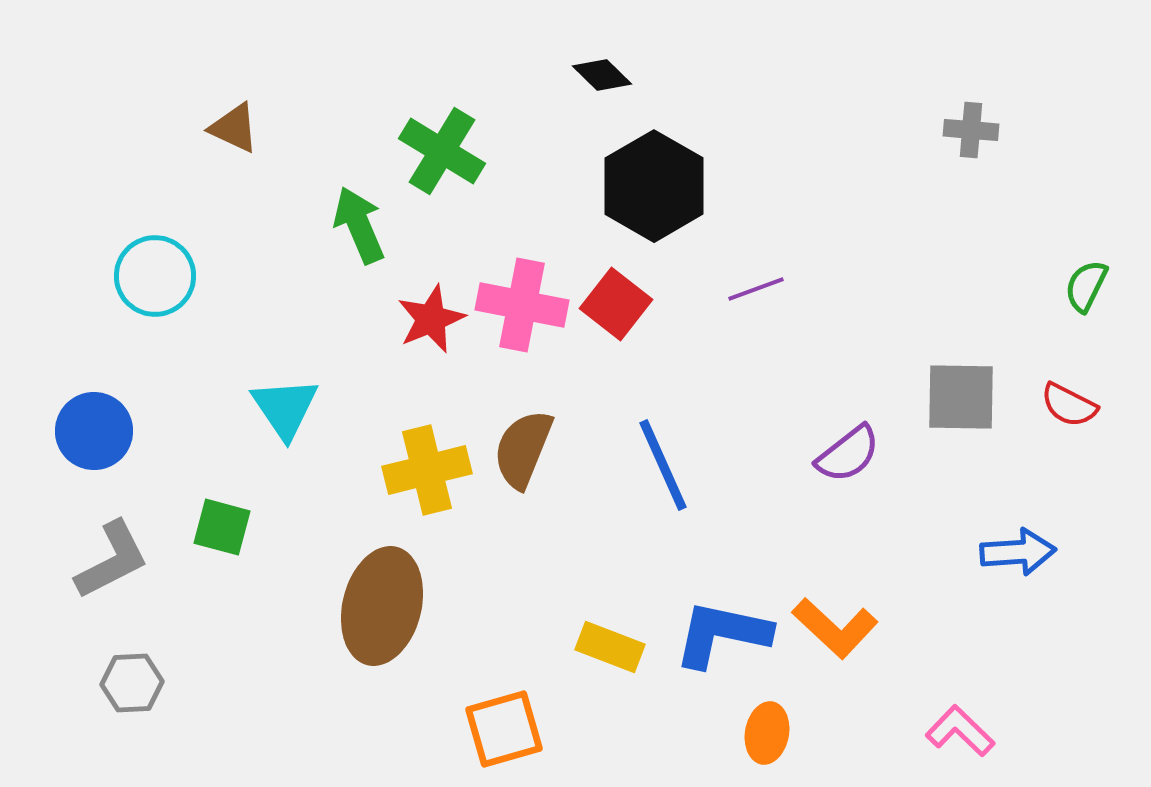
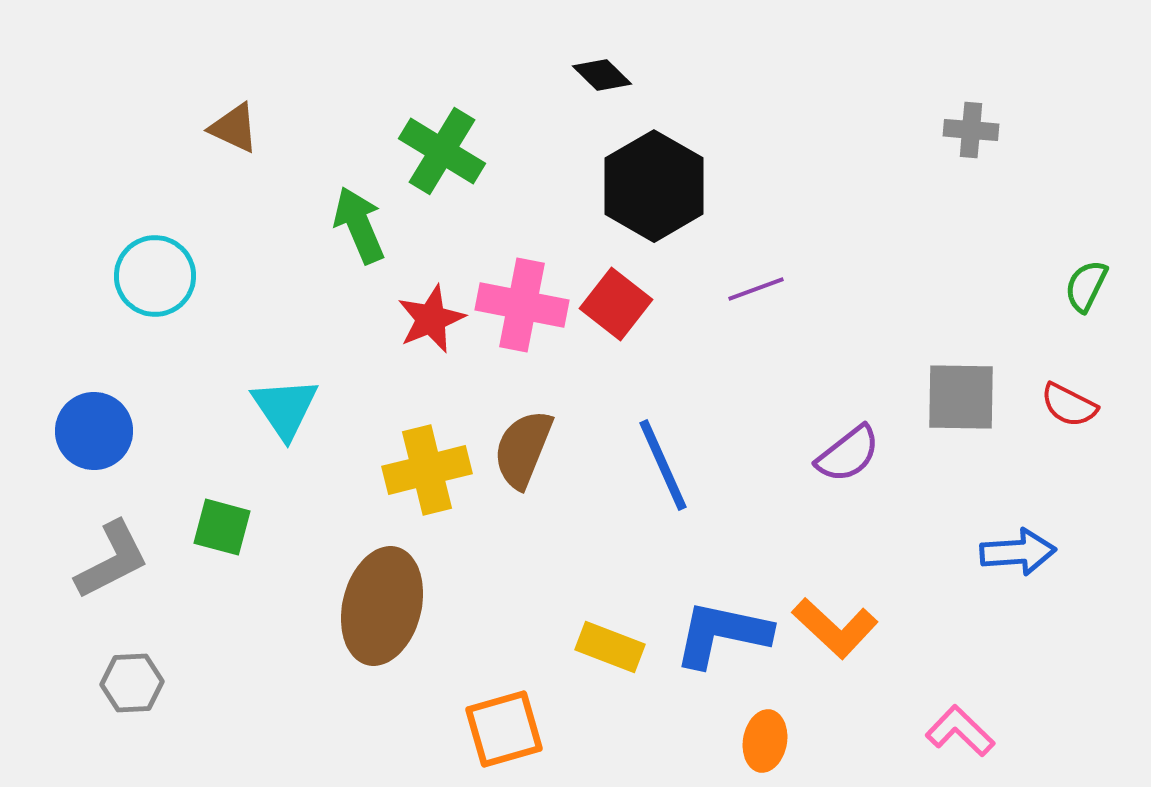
orange ellipse: moved 2 px left, 8 px down
